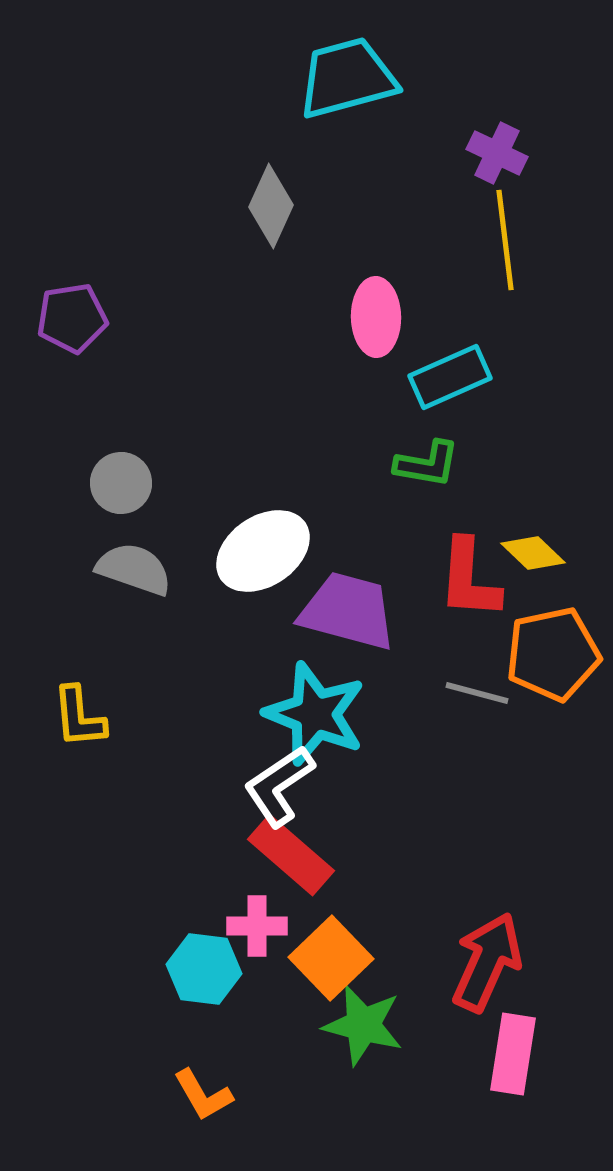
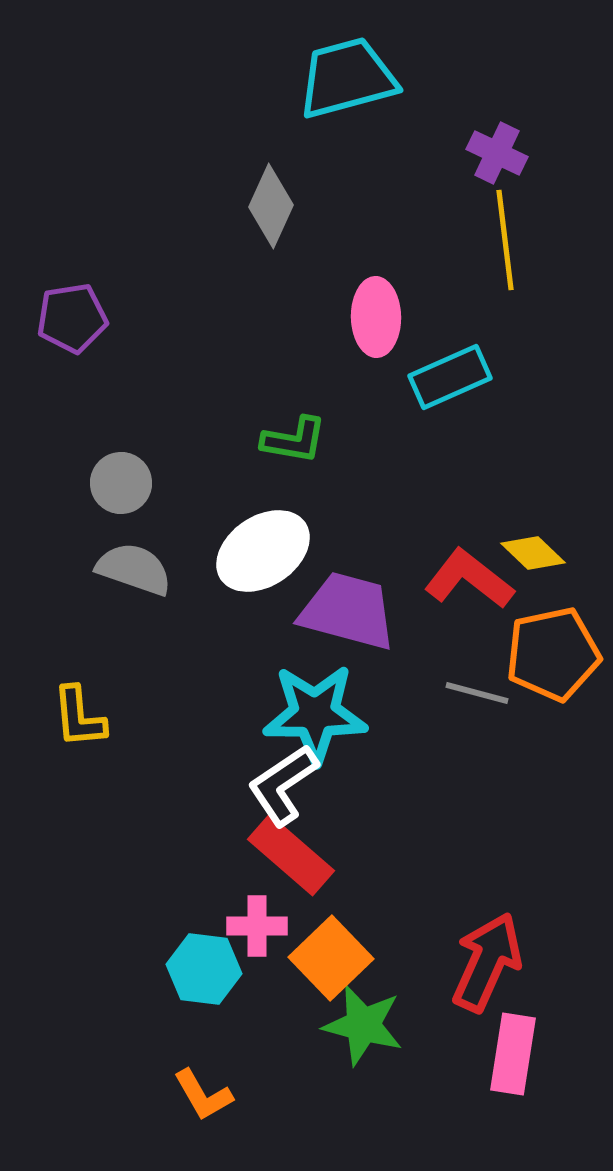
green L-shape: moved 133 px left, 24 px up
red L-shape: rotated 124 degrees clockwise
cyan star: rotated 22 degrees counterclockwise
white L-shape: moved 4 px right, 1 px up
